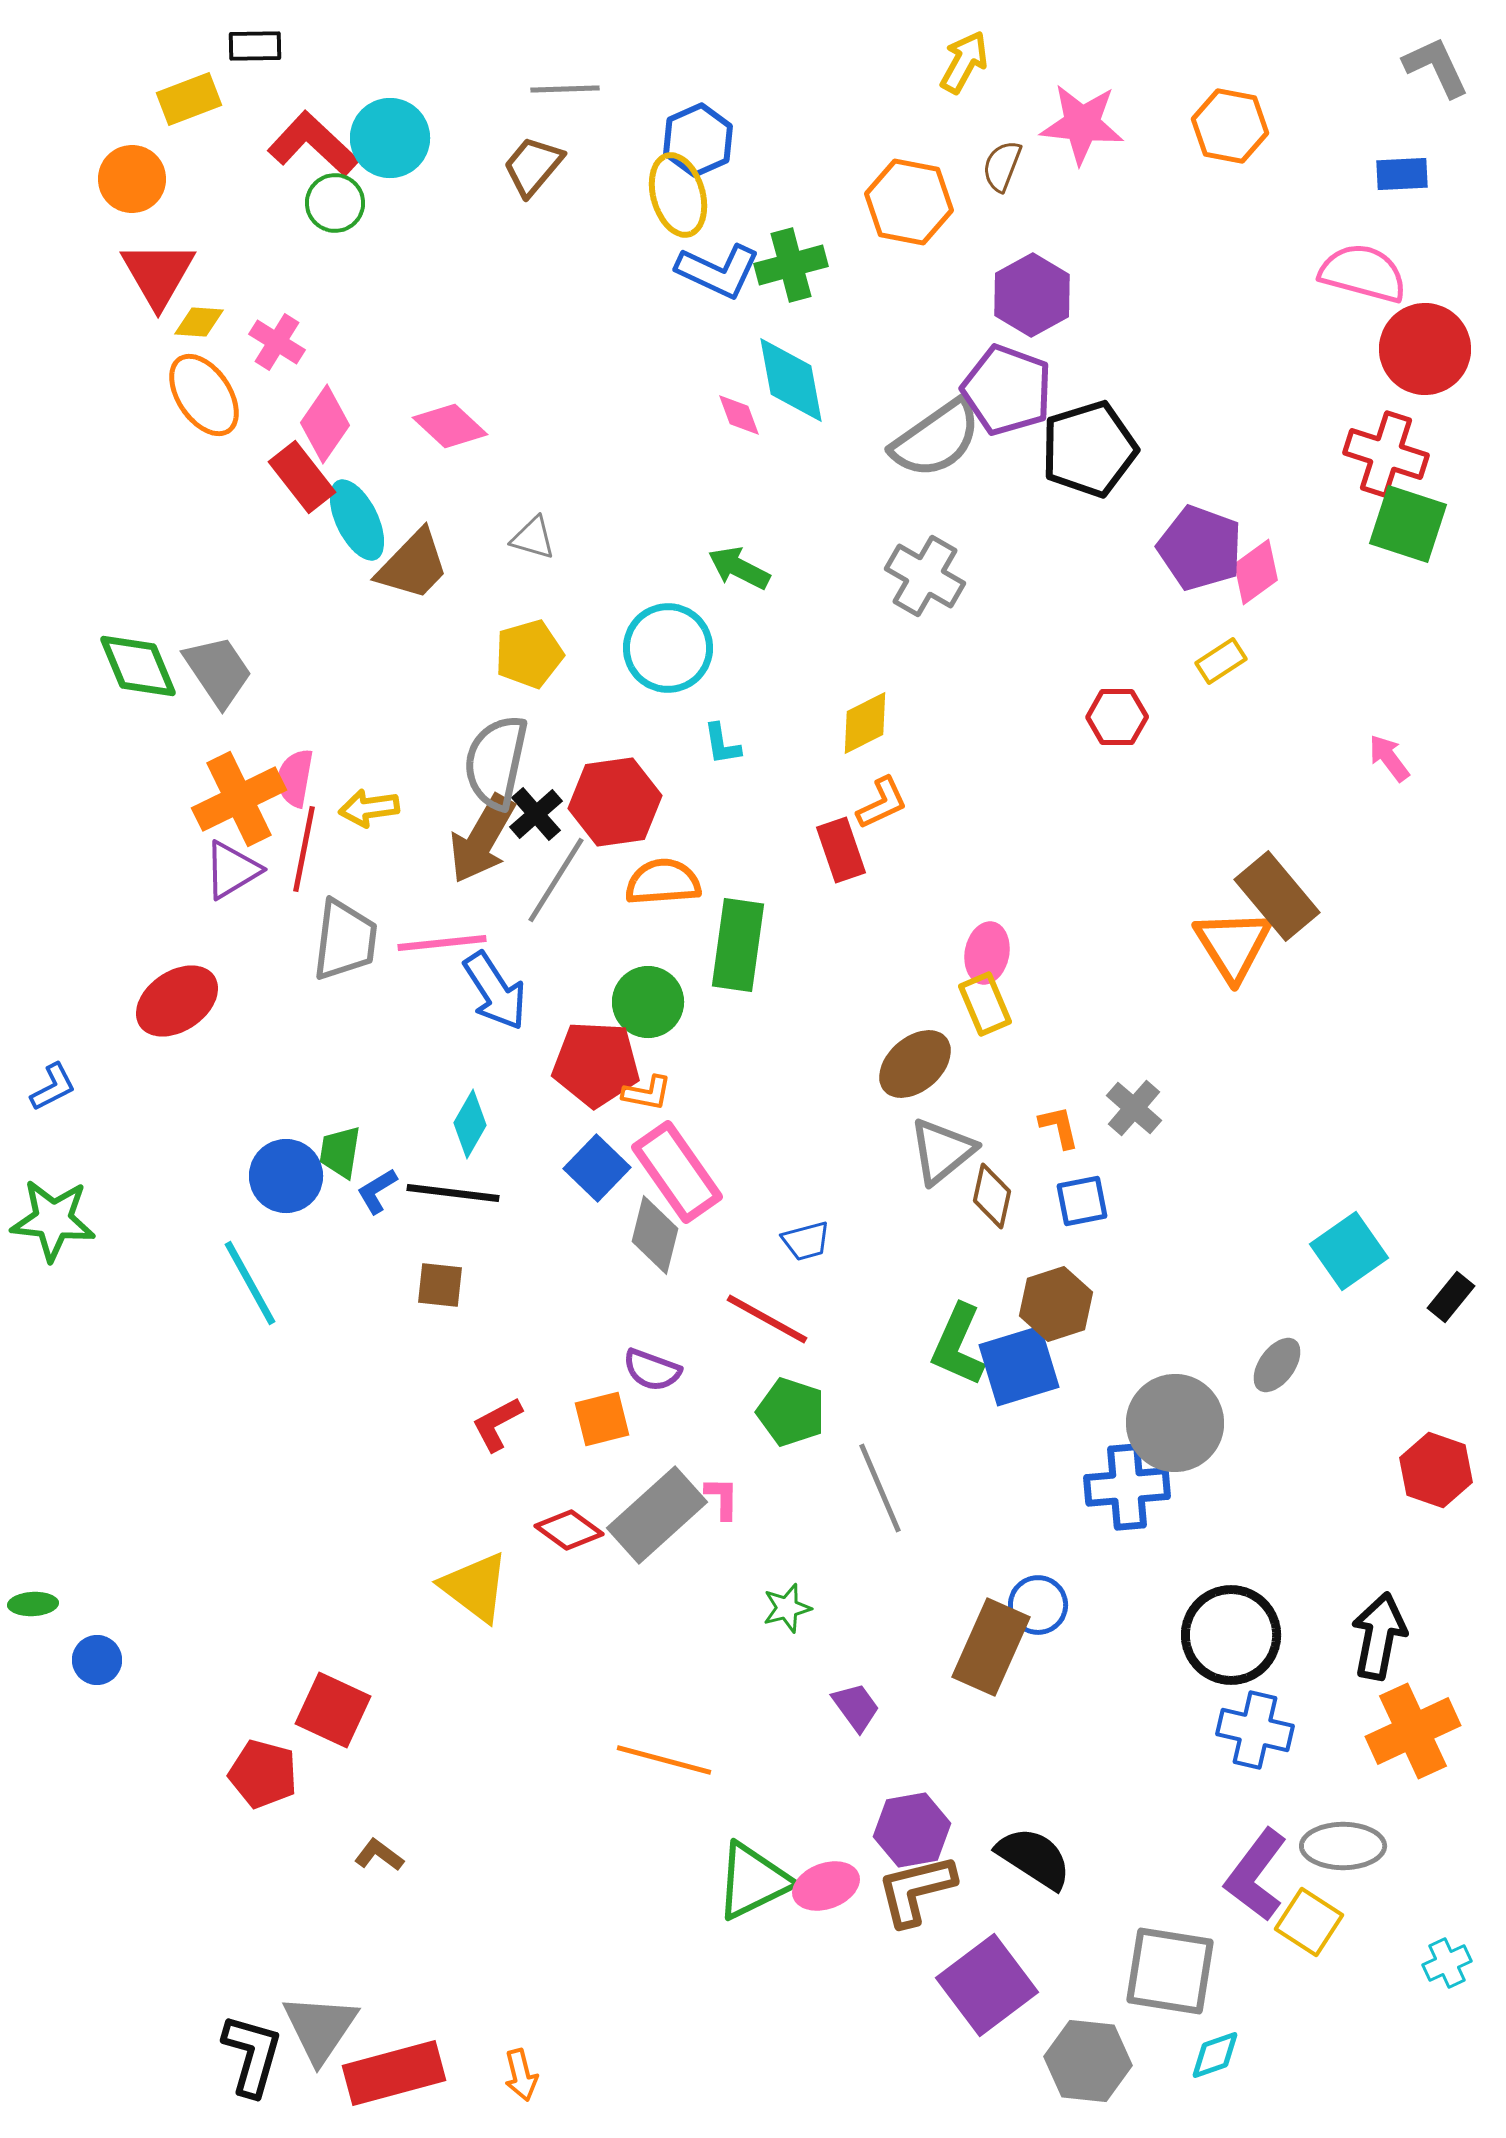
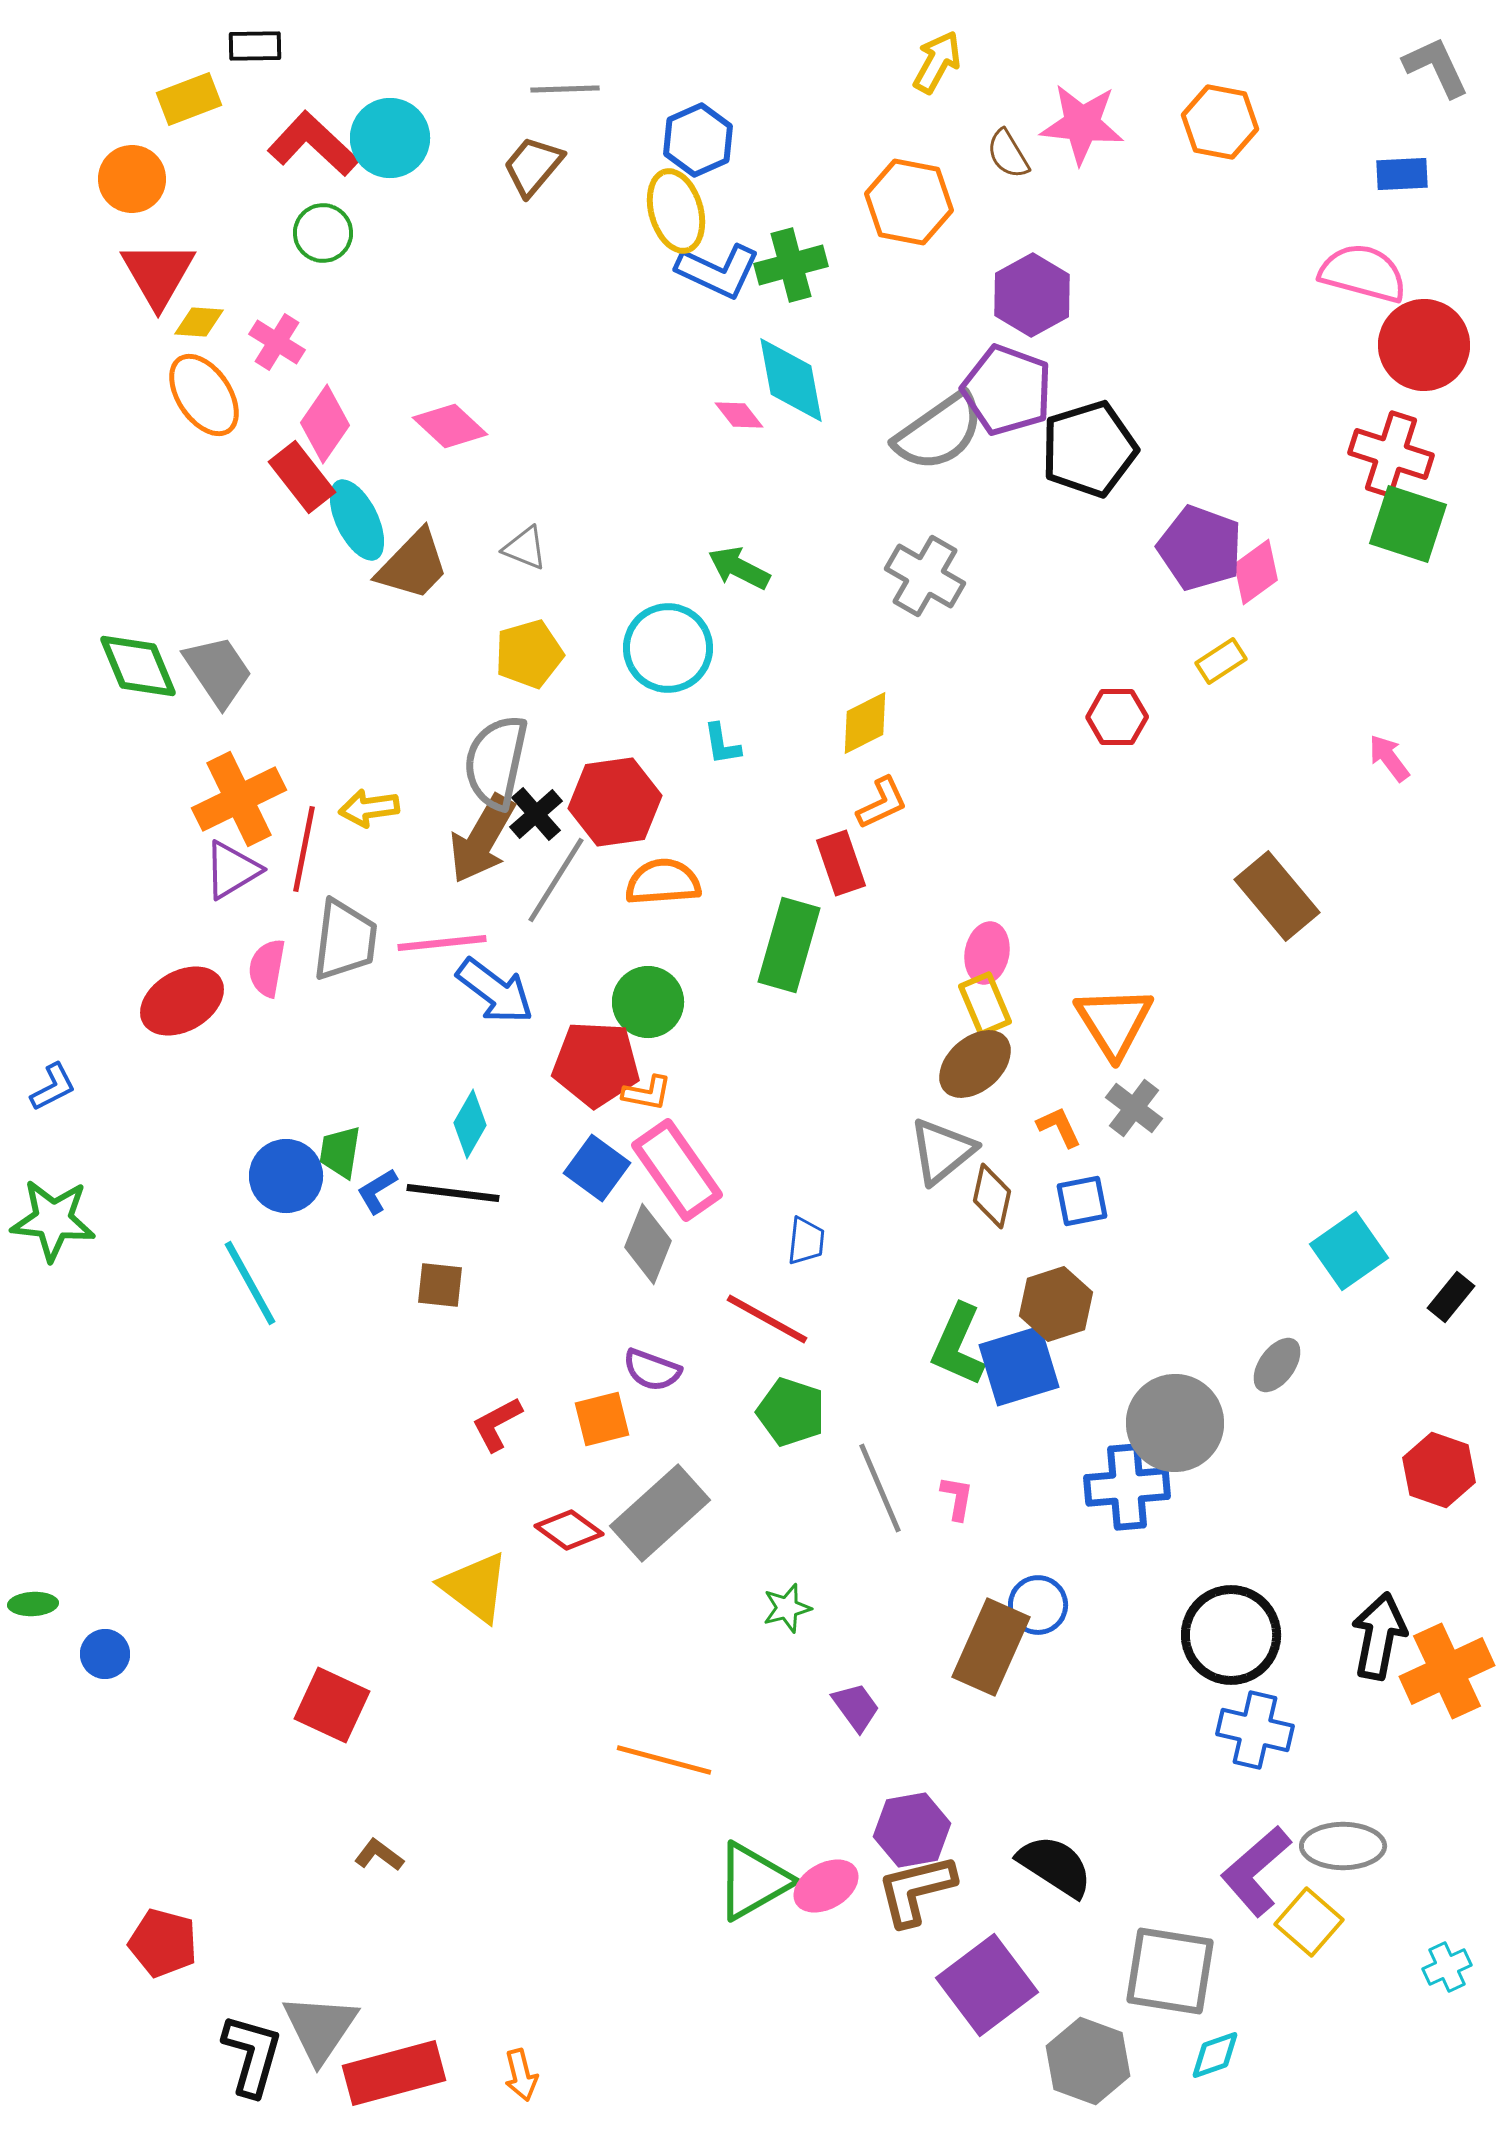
yellow arrow at (964, 62): moved 27 px left
orange hexagon at (1230, 126): moved 10 px left, 4 px up
brown semicircle at (1002, 166): moved 6 px right, 12 px up; rotated 52 degrees counterclockwise
yellow ellipse at (678, 195): moved 2 px left, 16 px down
green circle at (335, 203): moved 12 px left, 30 px down
red circle at (1425, 349): moved 1 px left, 4 px up
pink diamond at (739, 415): rotated 18 degrees counterclockwise
gray semicircle at (936, 439): moved 3 px right, 7 px up
red cross at (1386, 454): moved 5 px right
gray triangle at (533, 538): moved 8 px left, 10 px down; rotated 6 degrees clockwise
pink semicircle at (295, 778): moved 28 px left, 190 px down
red rectangle at (841, 850): moved 13 px down
green rectangle at (738, 945): moved 51 px right; rotated 8 degrees clockwise
orange triangle at (1233, 945): moved 119 px left, 77 px down
blue arrow at (495, 991): rotated 20 degrees counterclockwise
red ellipse at (177, 1001): moved 5 px right; rotated 4 degrees clockwise
brown ellipse at (915, 1064): moved 60 px right
gray cross at (1134, 1108): rotated 4 degrees counterclockwise
orange L-shape at (1059, 1127): rotated 12 degrees counterclockwise
blue square at (597, 1168): rotated 8 degrees counterclockwise
pink rectangle at (677, 1172): moved 2 px up
gray diamond at (655, 1235): moved 7 px left, 9 px down; rotated 8 degrees clockwise
blue trapezoid at (806, 1241): rotated 69 degrees counterclockwise
red hexagon at (1436, 1470): moved 3 px right
pink L-shape at (722, 1498): moved 235 px right; rotated 9 degrees clockwise
gray rectangle at (657, 1515): moved 3 px right, 2 px up
blue circle at (97, 1660): moved 8 px right, 6 px up
red square at (333, 1710): moved 1 px left, 5 px up
orange cross at (1413, 1731): moved 34 px right, 60 px up
red pentagon at (263, 1774): moved 100 px left, 169 px down
black semicircle at (1034, 1858): moved 21 px right, 8 px down
purple L-shape at (1256, 1875): moved 4 px up; rotated 12 degrees clockwise
green triangle at (753, 1881): rotated 4 degrees counterclockwise
pink ellipse at (826, 1886): rotated 10 degrees counterclockwise
yellow square at (1309, 1922): rotated 8 degrees clockwise
cyan cross at (1447, 1963): moved 4 px down
gray hexagon at (1088, 2061): rotated 14 degrees clockwise
